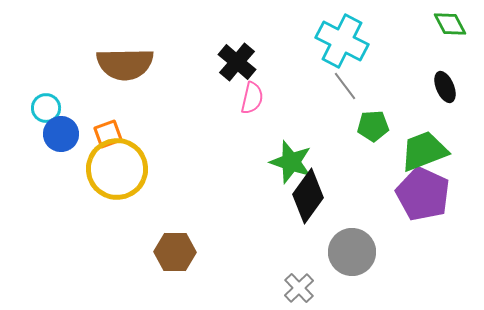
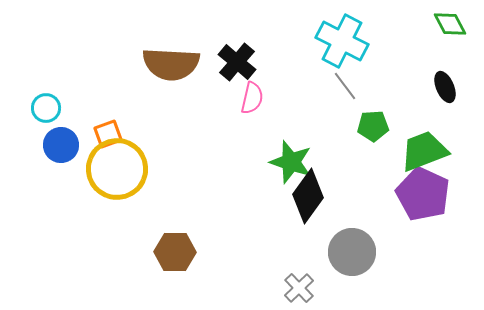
brown semicircle: moved 46 px right; rotated 4 degrees clockwise
blue circle: moved 11 px down
